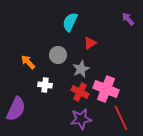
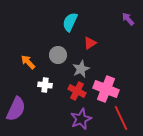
red cross: moved 3 px left, 1 px up
purple star: rotated 15 degrees counterclockwise
